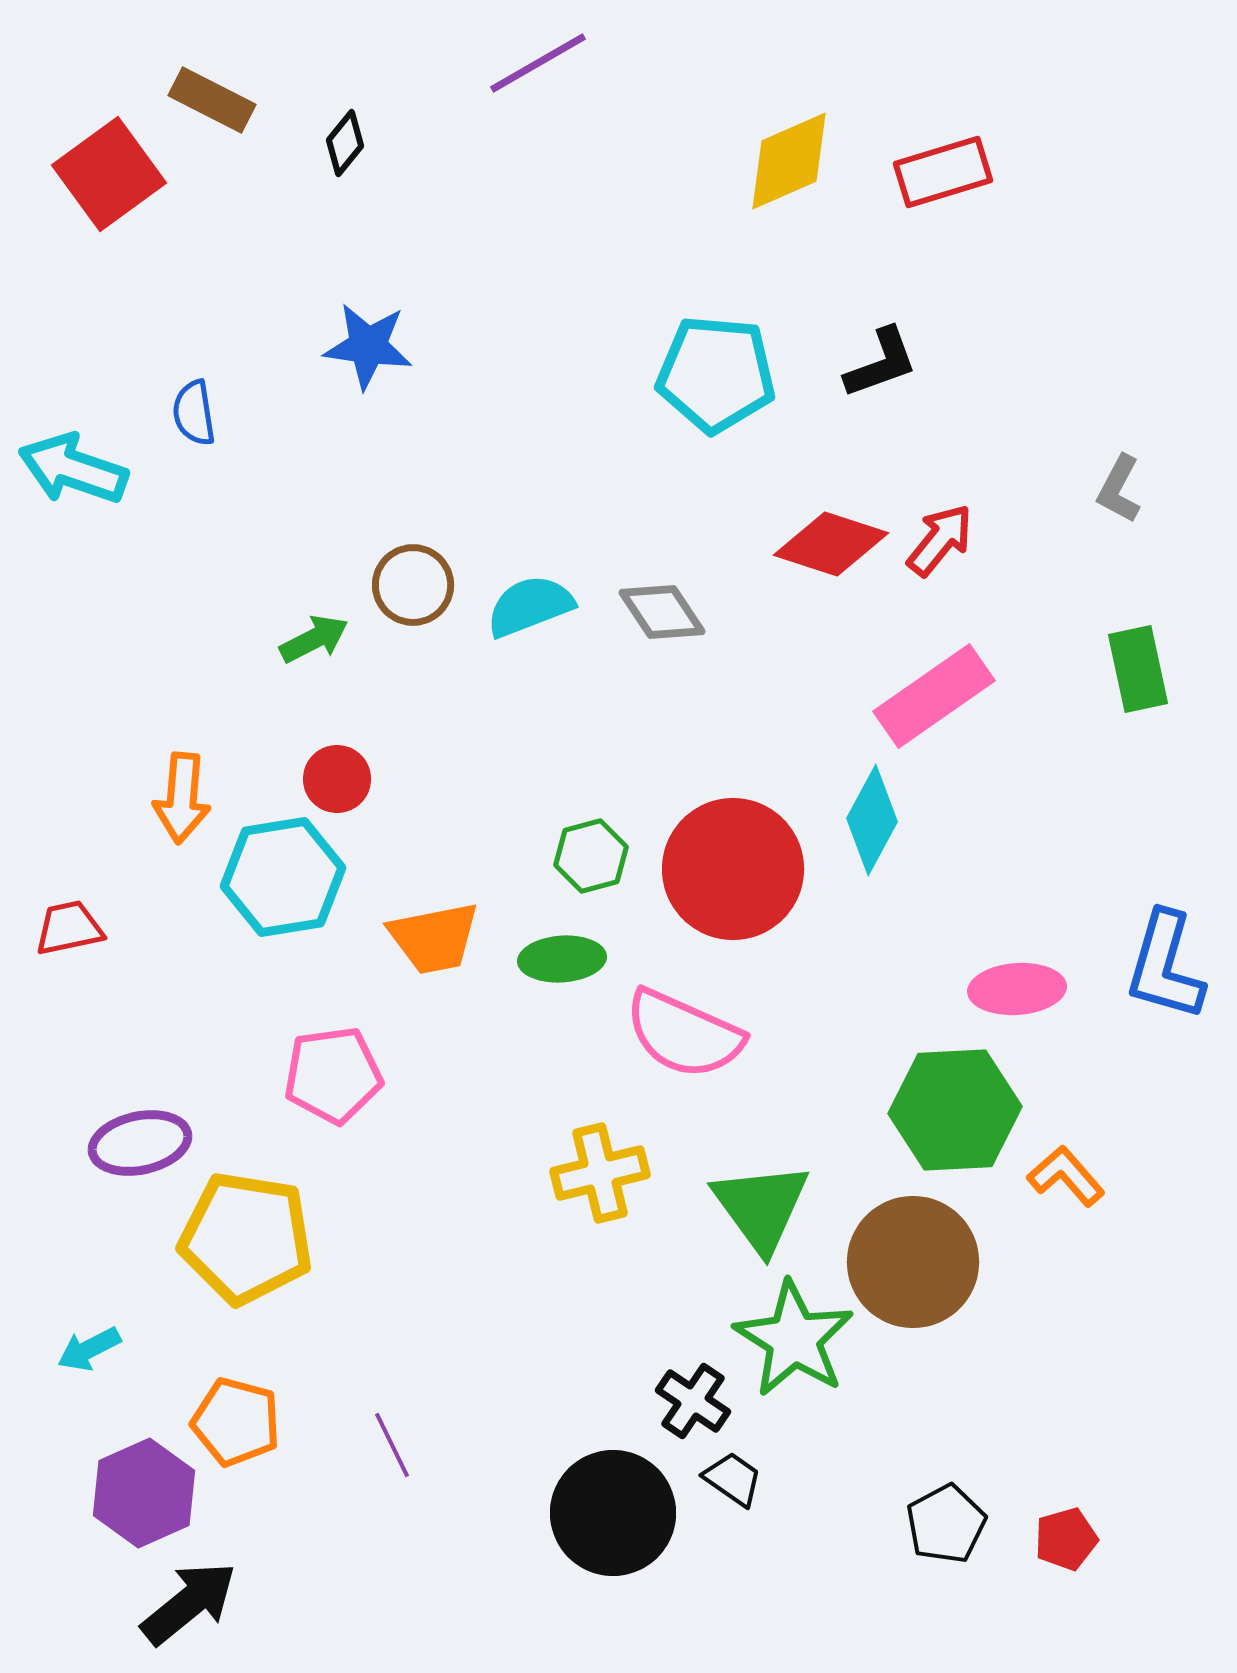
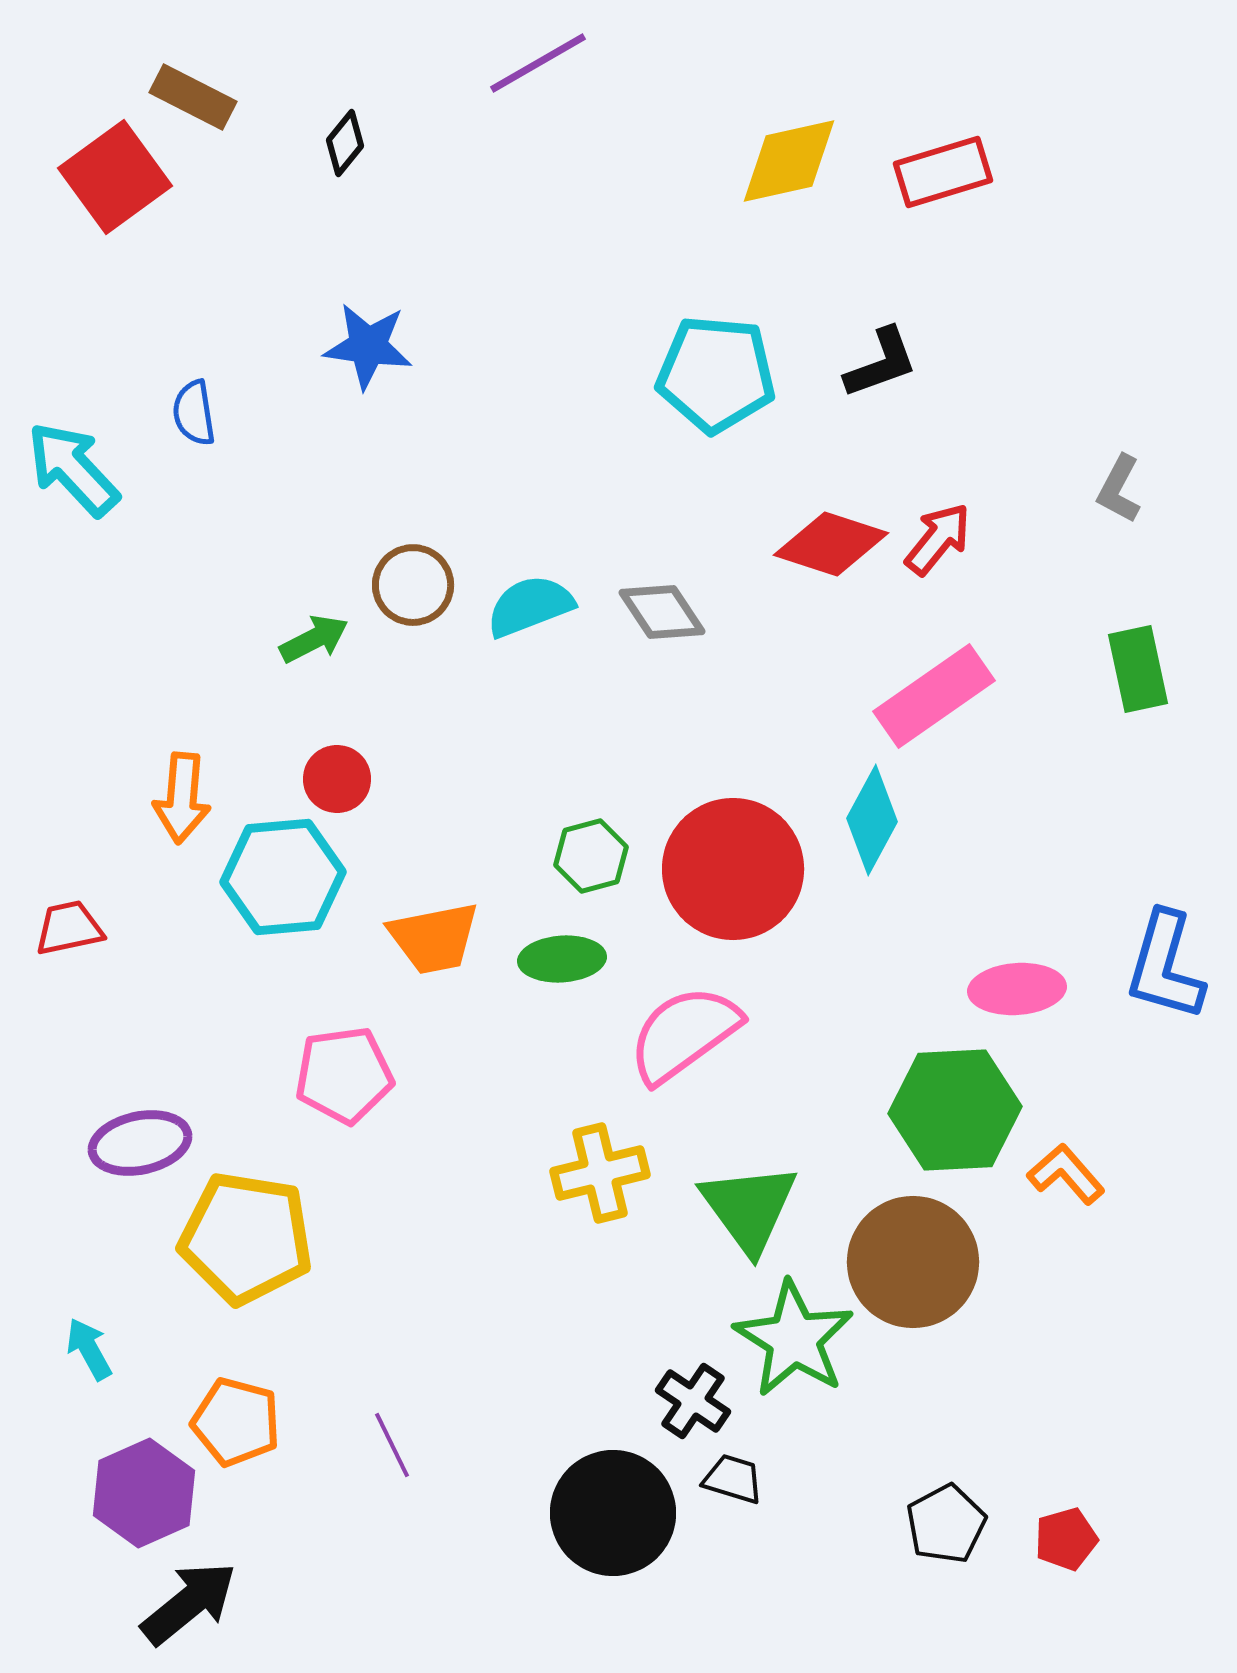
brown rectangle at (212, 100): moved 19 px left, 3 px up
yellow diamond at (789, 161): rotated 11 degrees clockwise
red square at (109, 174): moved 6 px right, 3 px down
cyan arrow at (73, 469): rotated 28 degrees clockwise
red arrow at (940, 540): moved 2 px left, 1 px up
cyan hexagon at (283, 877): rotated 4 degrees clockwise
pink semicircle at (684, 1034): rotated 120 degrees clockwise
pink pentagon at (333, 1075): moved 11 px right
orange L-shape at (1066, 1176): moved 2 px up
green triangle at (761, 1207): moved 12 px left, 1 px down
cyan arrow at (89, 1349): rotated 88 degrees clockwise
black trapezoid at (733, 1479): rotated 18 degrees counterclockwise
